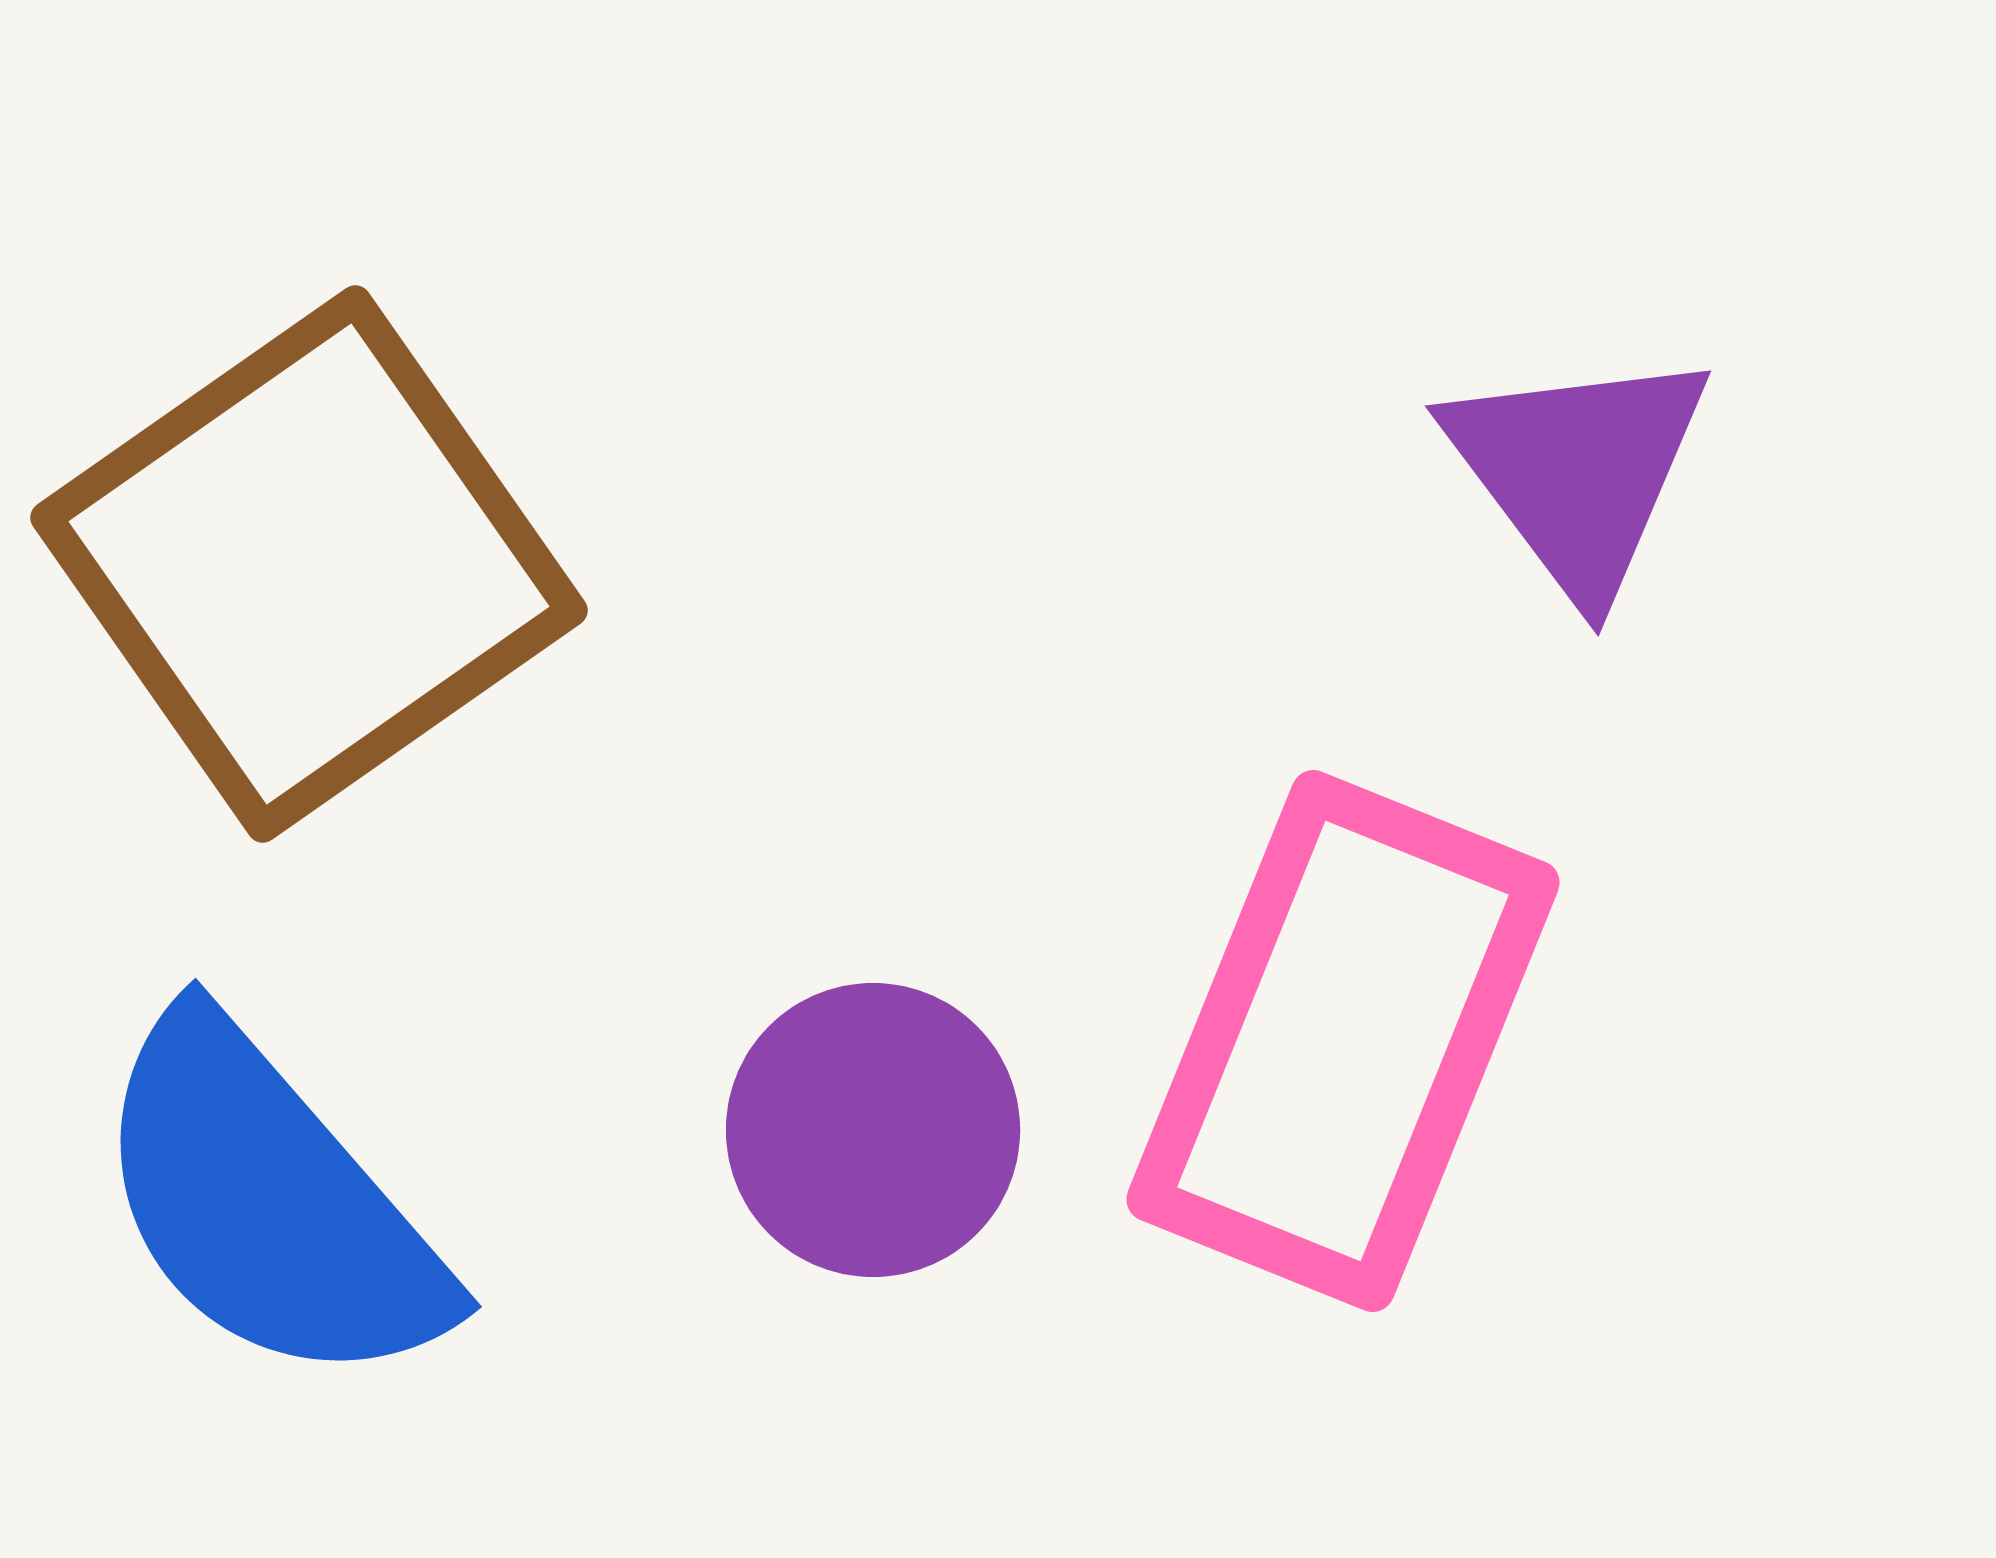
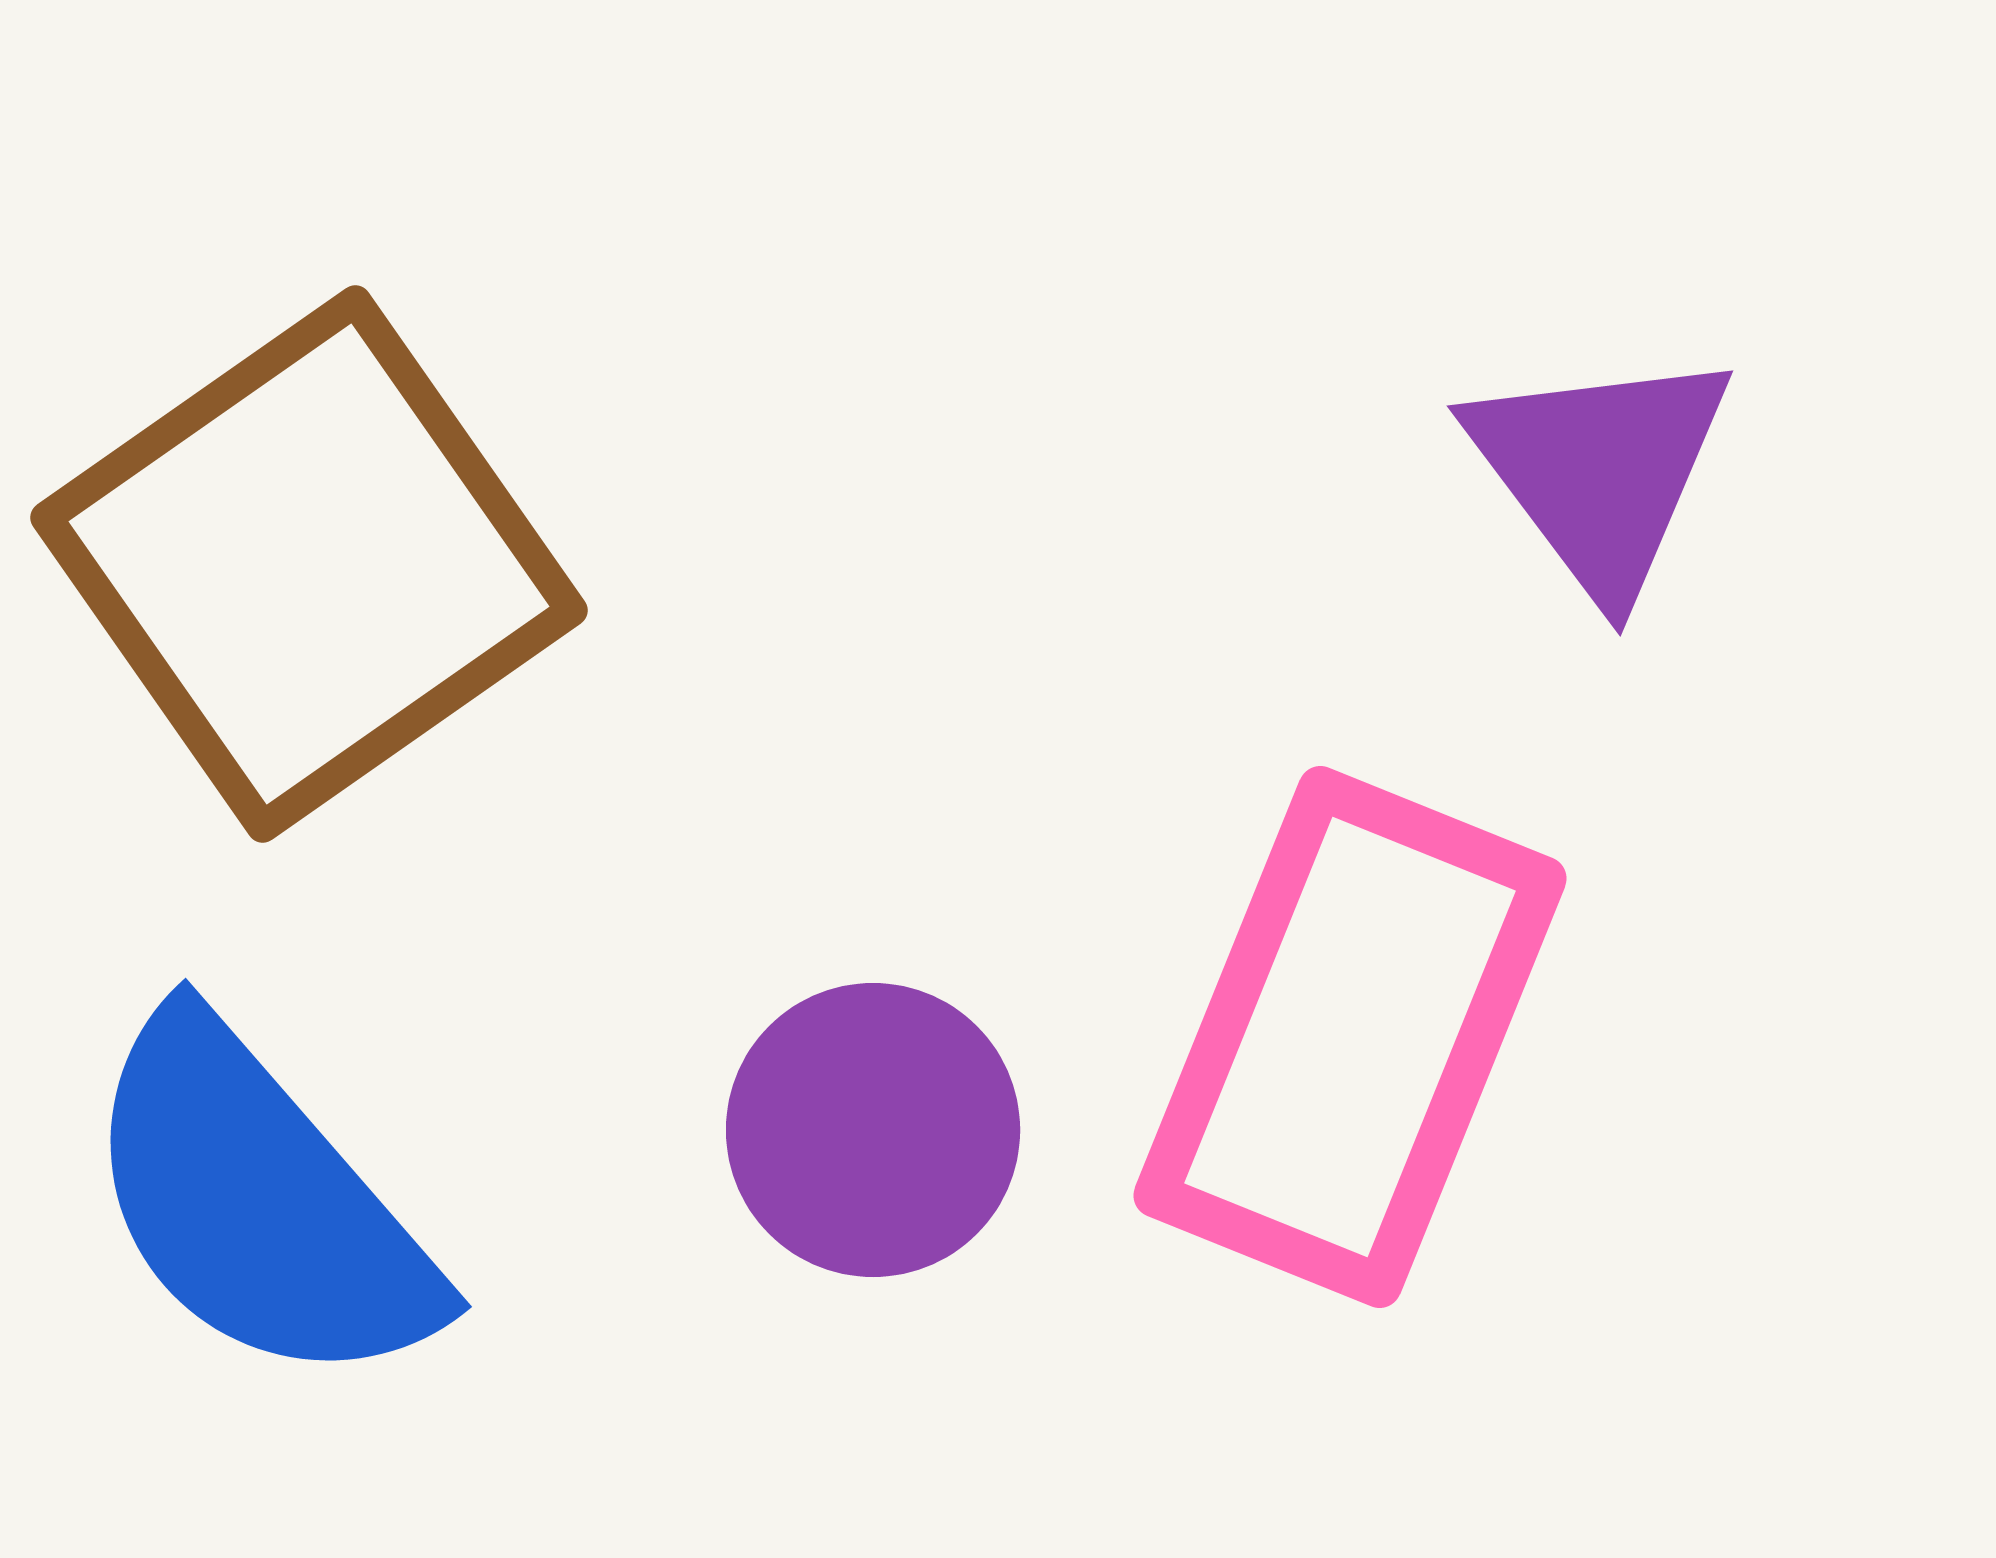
purple triangle: moved 22 px right
pink rectangle: moved 7 px right, 4 px up
blue semicircle: moved 10 px left
